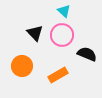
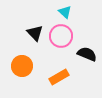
cyan triangle: moved 1 px right, 1 px down
pink circle: moved 1 px left, 1 px down
orange rectangle: moved 1 px right, 2 px down
